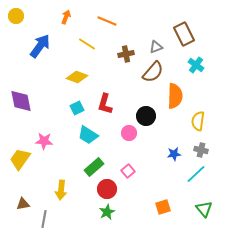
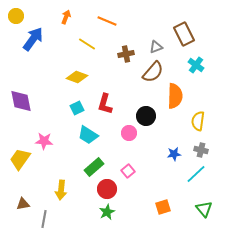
blue arrow: moved 7 px left, 7 px up
